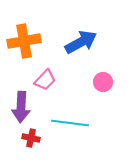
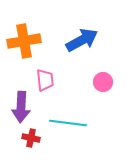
blue arrow: moved 1 px right, 2 px up
pink trapezoid: rotated 50 degrees counterclockwise
cyan line: moved 2 px left
